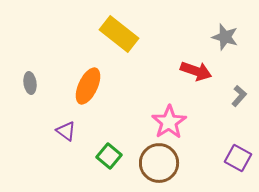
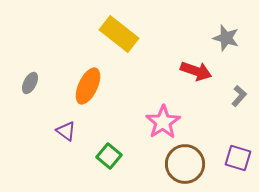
gray star: moved 1 px right, 1 px down
gray ellipse: rotated 35 degrees clockwise
pink star: moved 6 px left
purple square: rotated 12 degrees counterclockwise
brown circle: moved 26 px right, 1 px down
